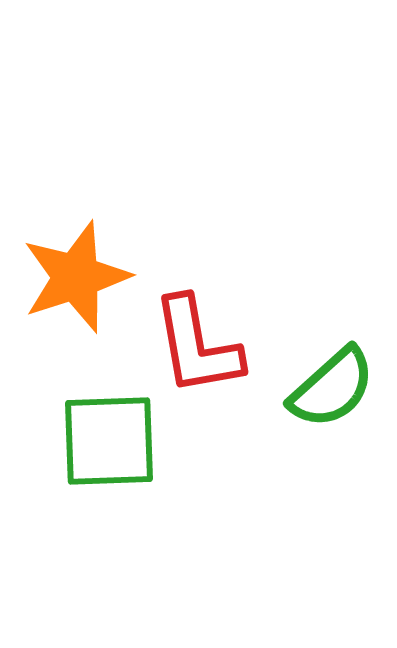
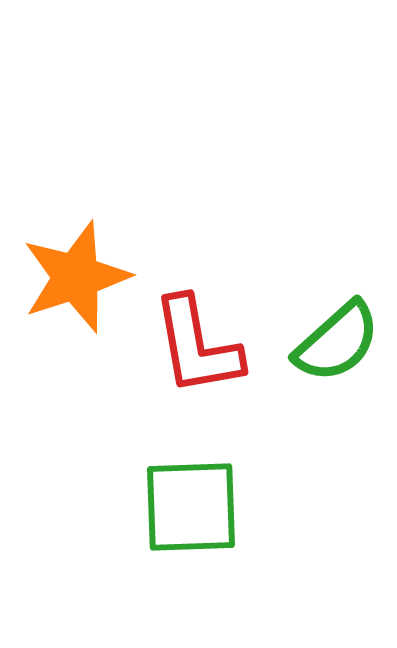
green semicircle: moved 5 px right, 46 px up
green square: moved 82 px right, 66 px down
